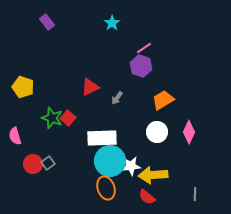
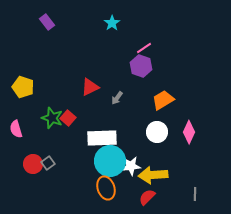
pink semicircle: moved 1 px right, 7 px up
red semicircle: rotated 96 degrees clockwise
